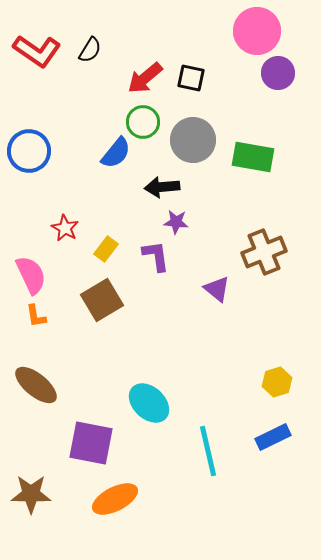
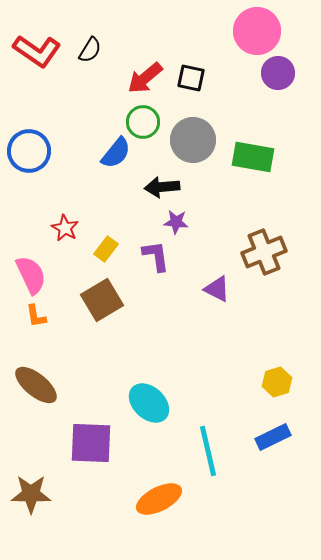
purple triangle: rotated 12 degrees counterclockwise
purple square: rotated 9 degrees counterclockwise
orange ellipse: moved 44 px right
